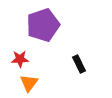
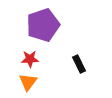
red star: moved 10 px right
orange triangle: moved 1 px left, 1 px up
